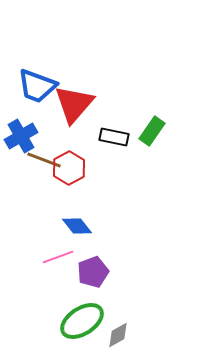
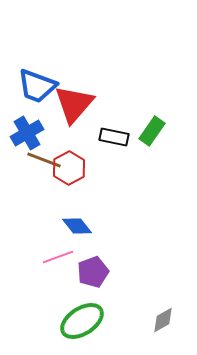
blue cross: moved 6 px right, 3 px up
gray diamond: moved 45 px right, 15 px up
